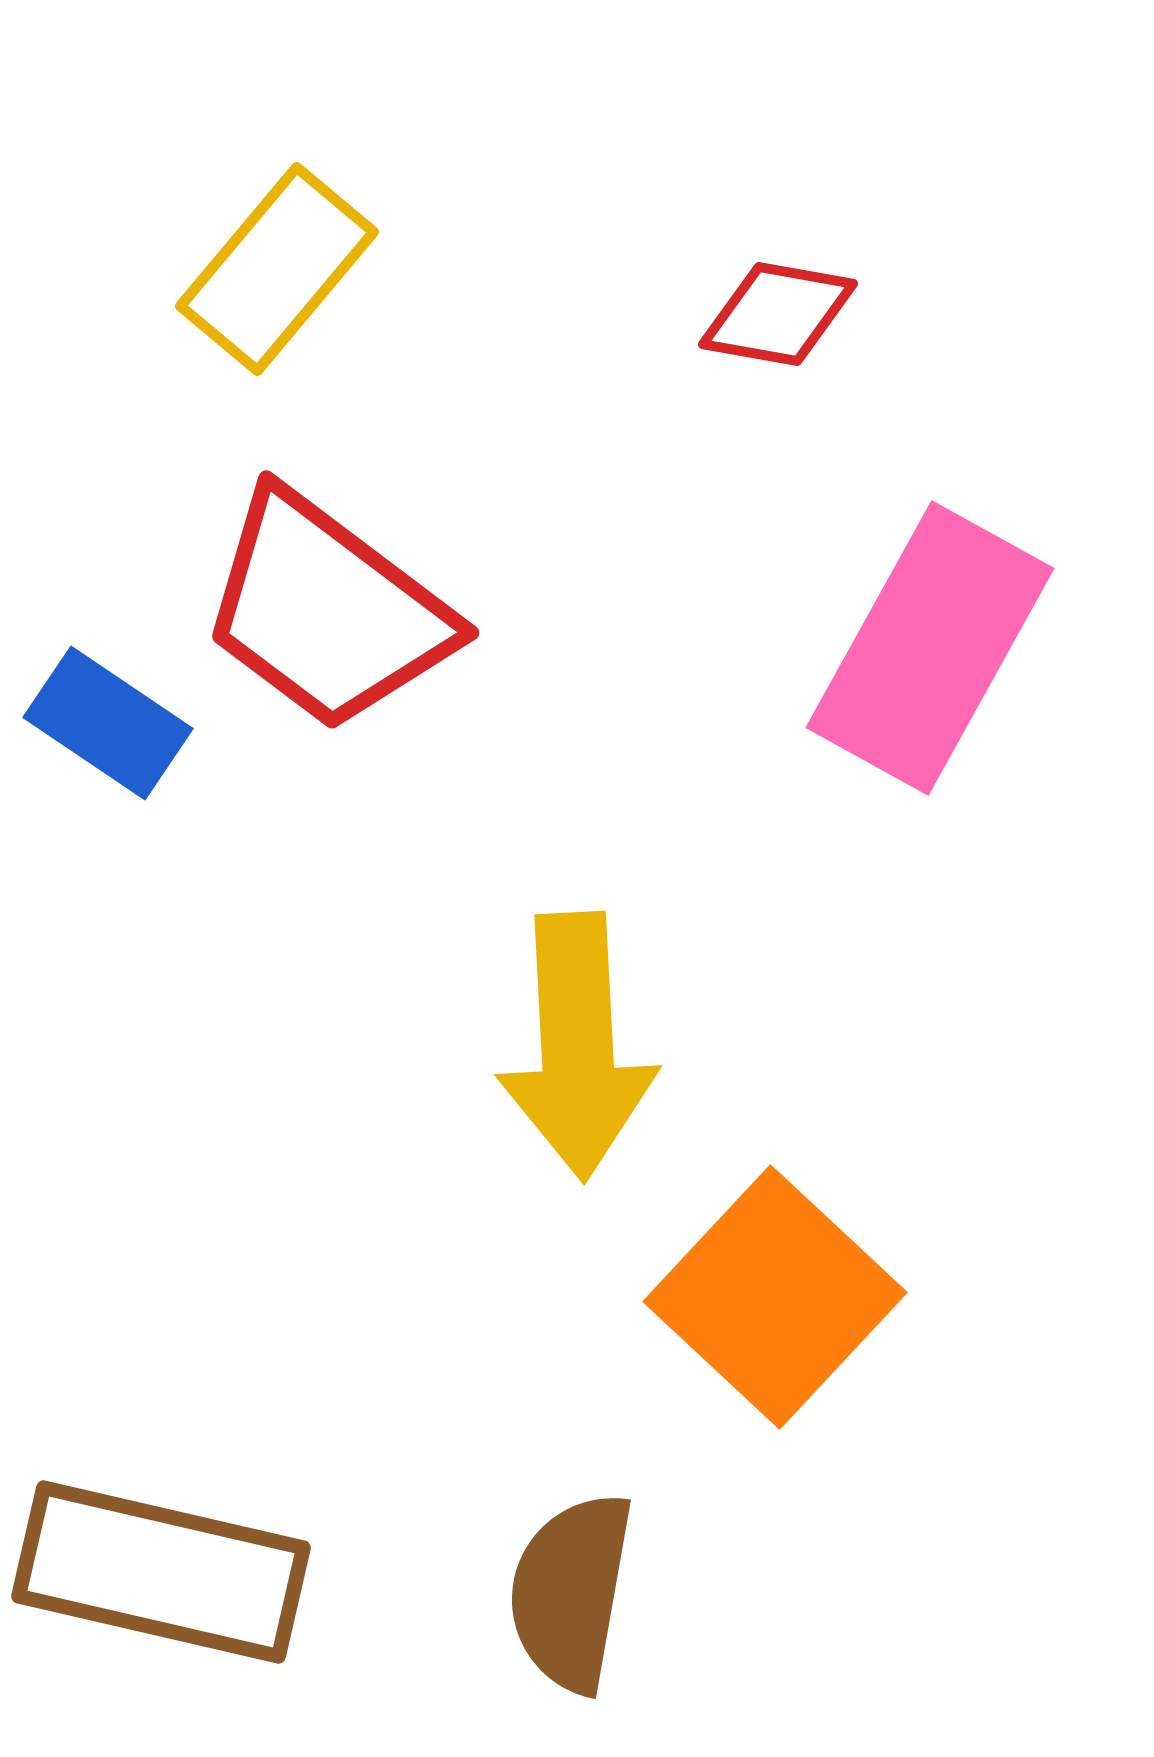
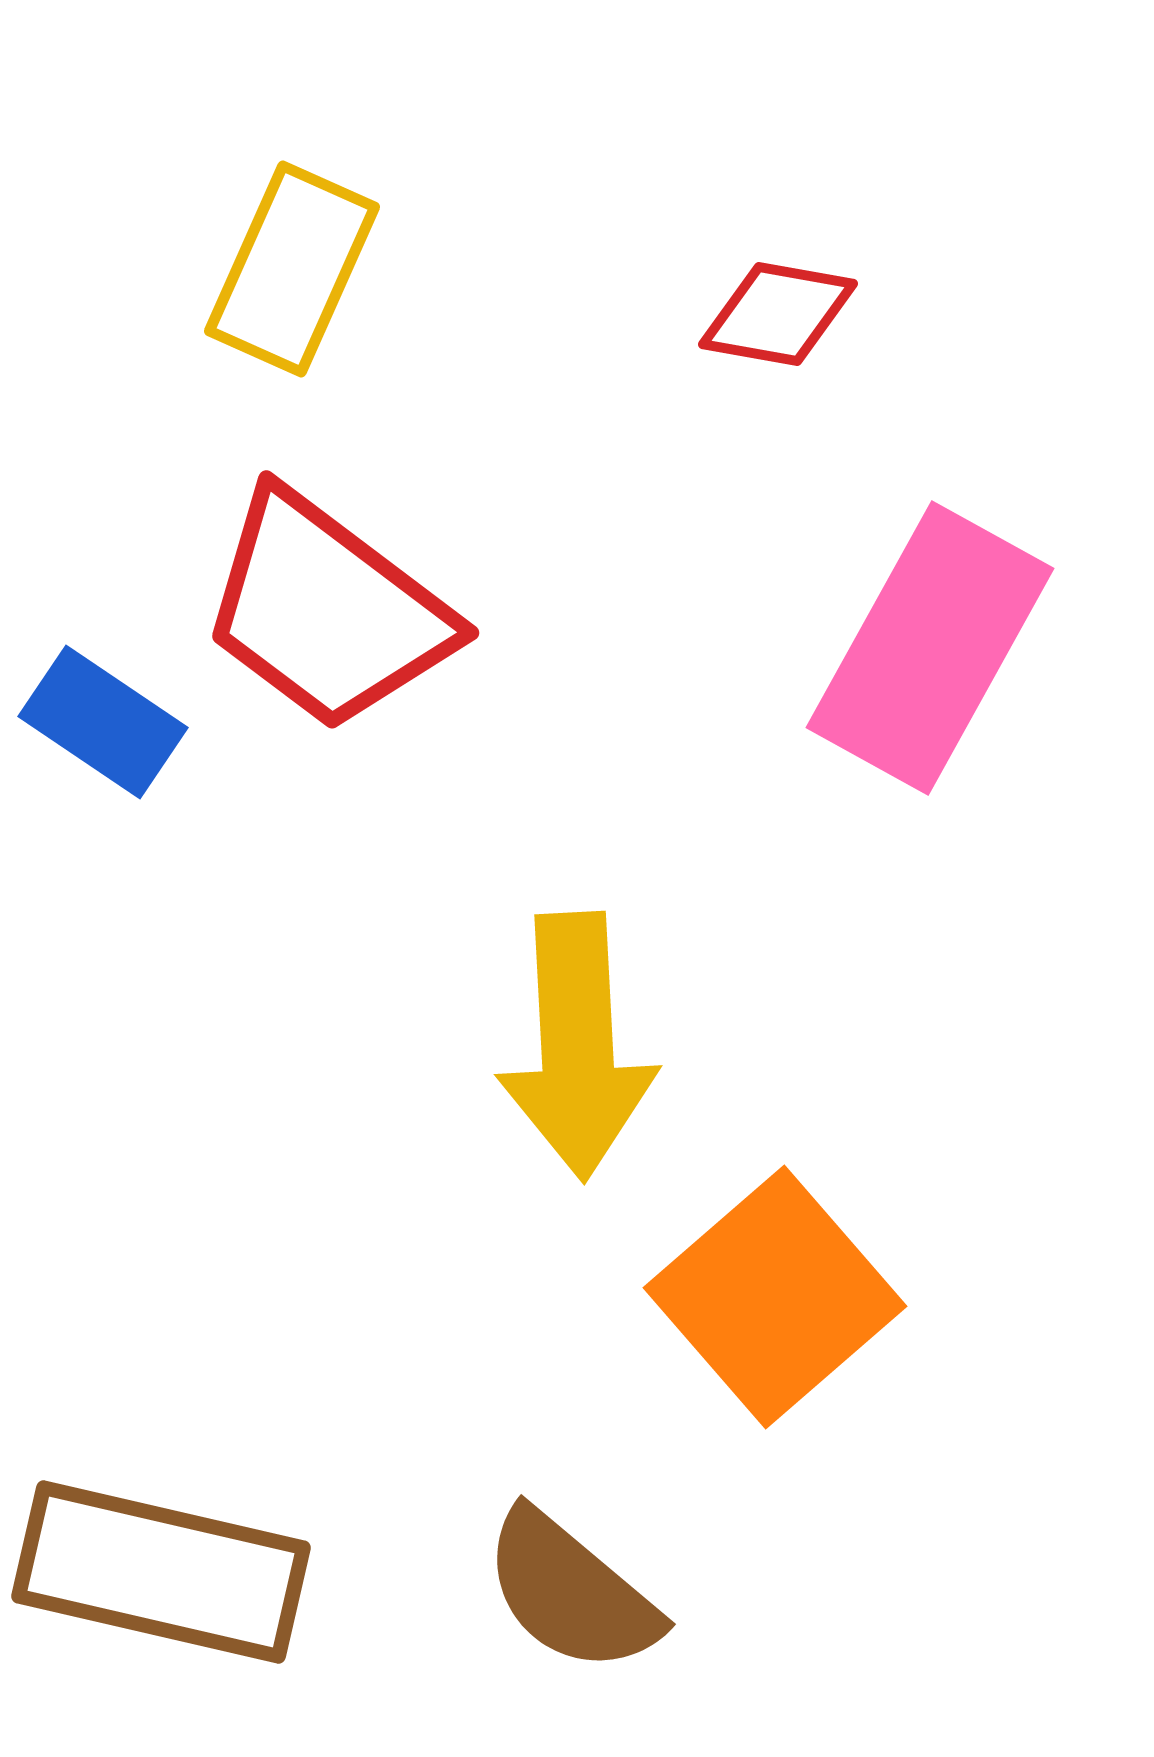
yellow rectangle: moved 15 px right; rotated 16 degrees counterclockwise
blue rectangle: moved 5 px left, 1 px up
orange square: rotated 6 degrees clockwise
brown semicircle: rotated 60 degrees counterclockwise
